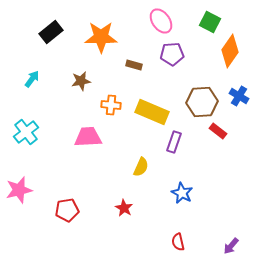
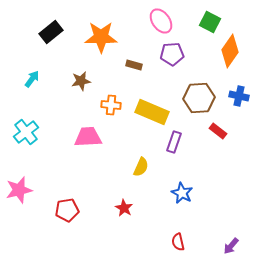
blue cross: rotated 18 degrees counterclockwise
brown hexagon: moved 3 px left, 4 px up
